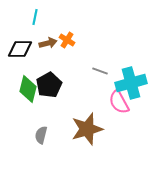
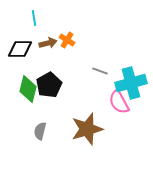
cyan line: moved 1 px left, 1 px down; rotated 21 degrees counterclockwise
gray semicircle: moved 1 px left, 4 px up
